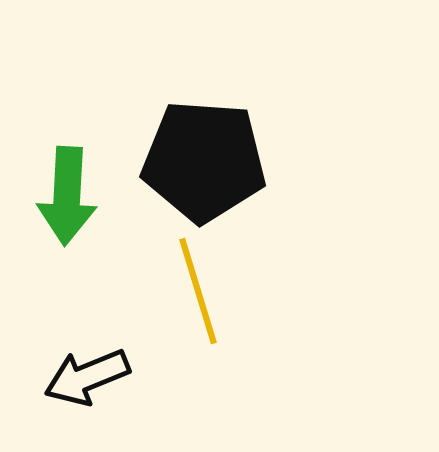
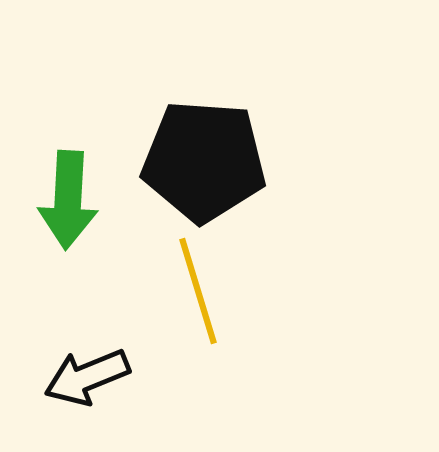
green arrow: moved 1 px right, 4 px down
